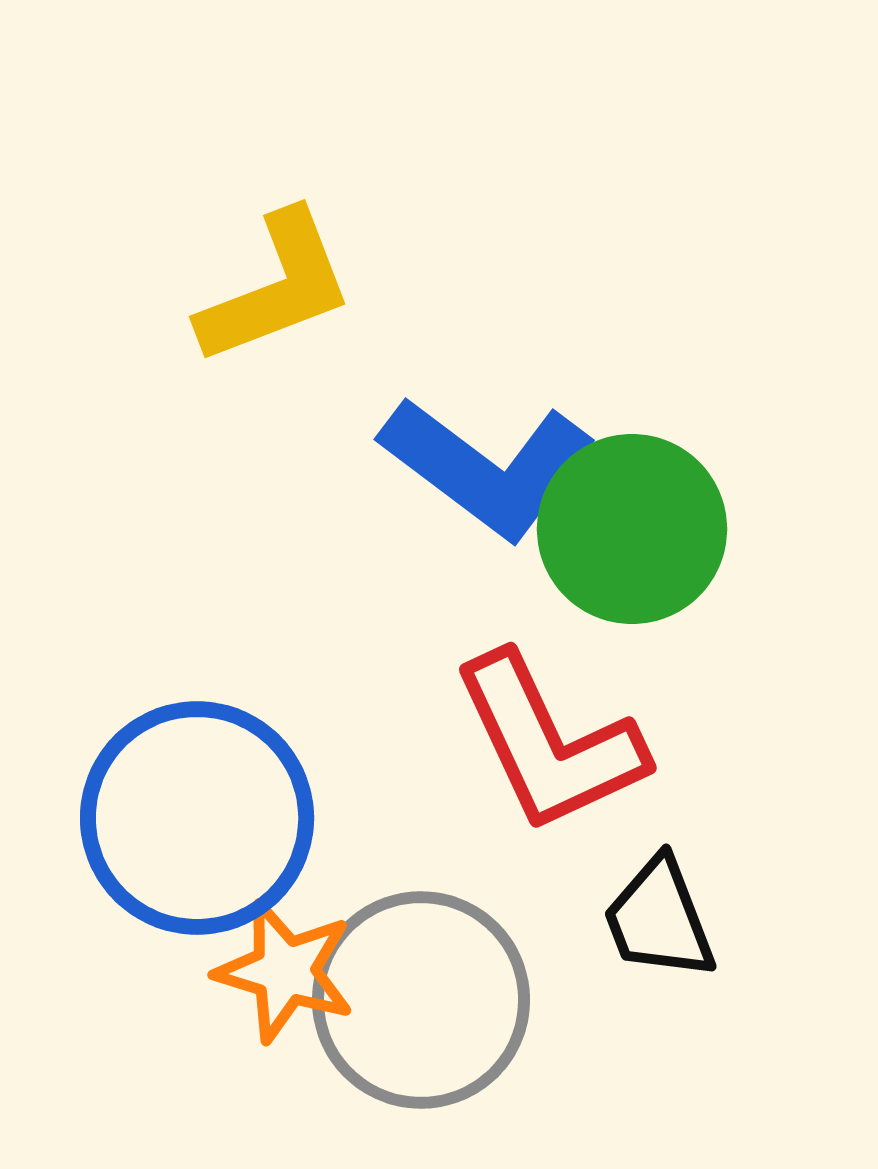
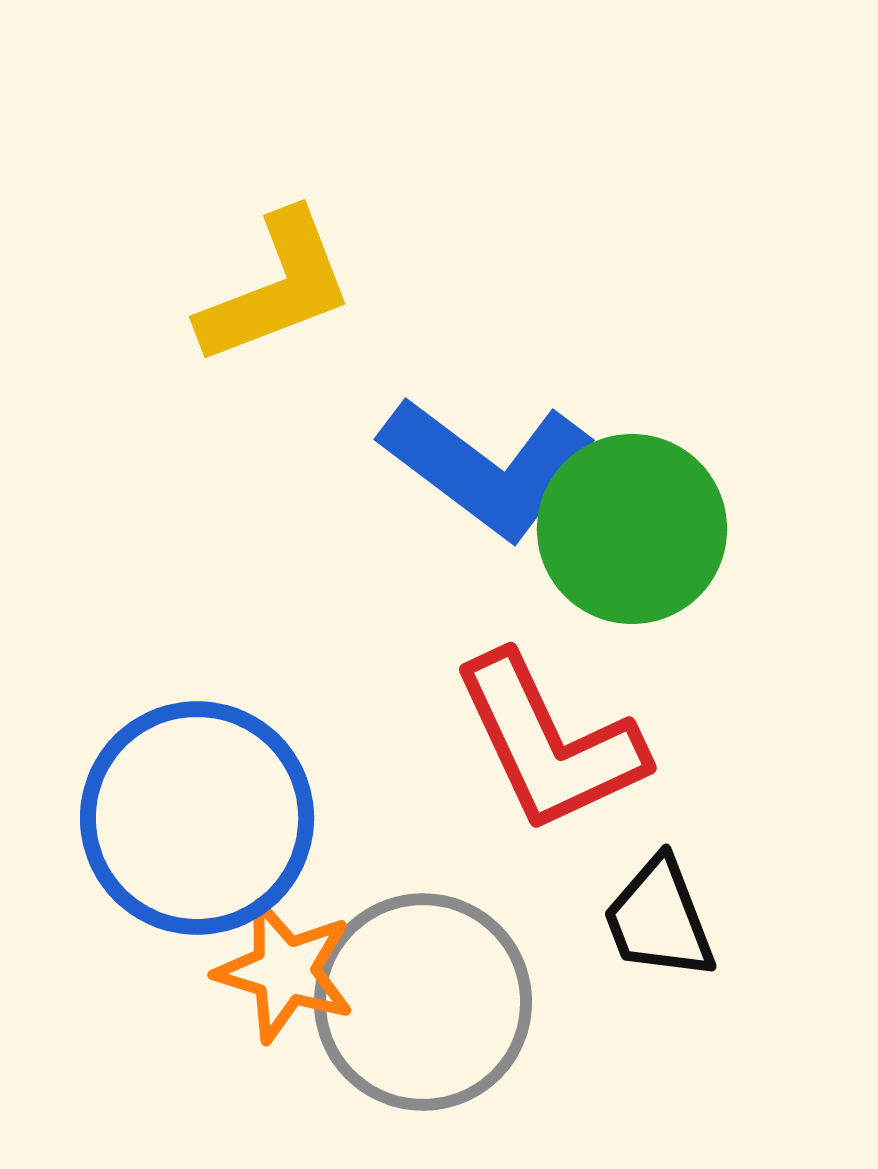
gray circle: moved 2 px right, 2 px down
